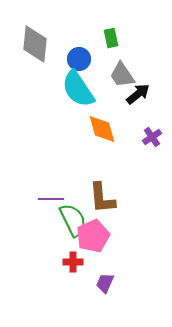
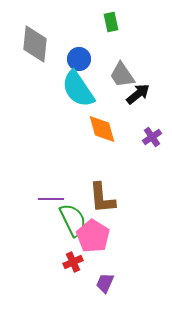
green rectangle: moved 16 px up
pink pentagon: rotated 16 degrees counterclockwise
red cross: rotated 24 degrees counterclockwise
